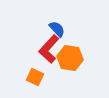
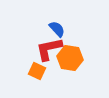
red L-shape: rotated 36 degrees clockwise
orange square: moved 2 px right, 6 px up
